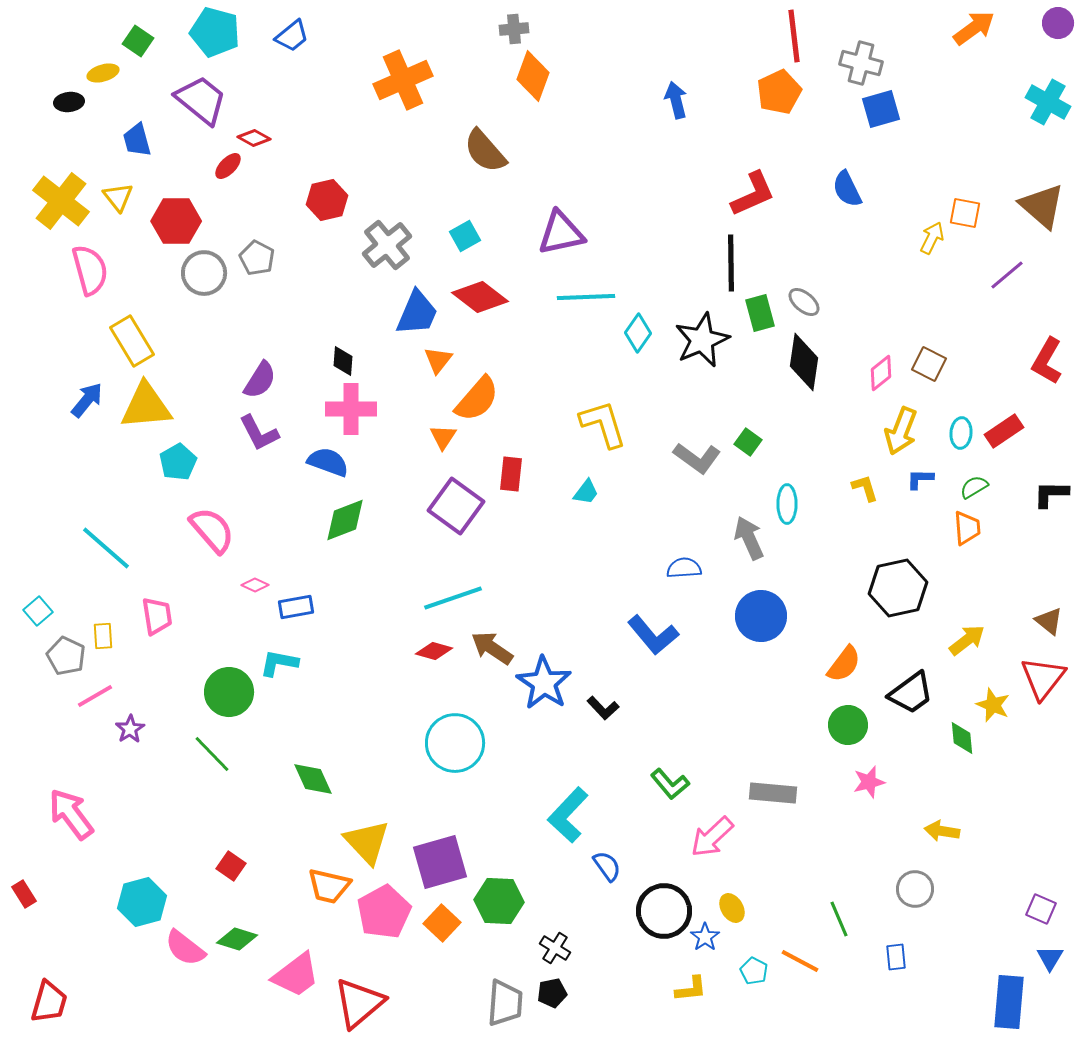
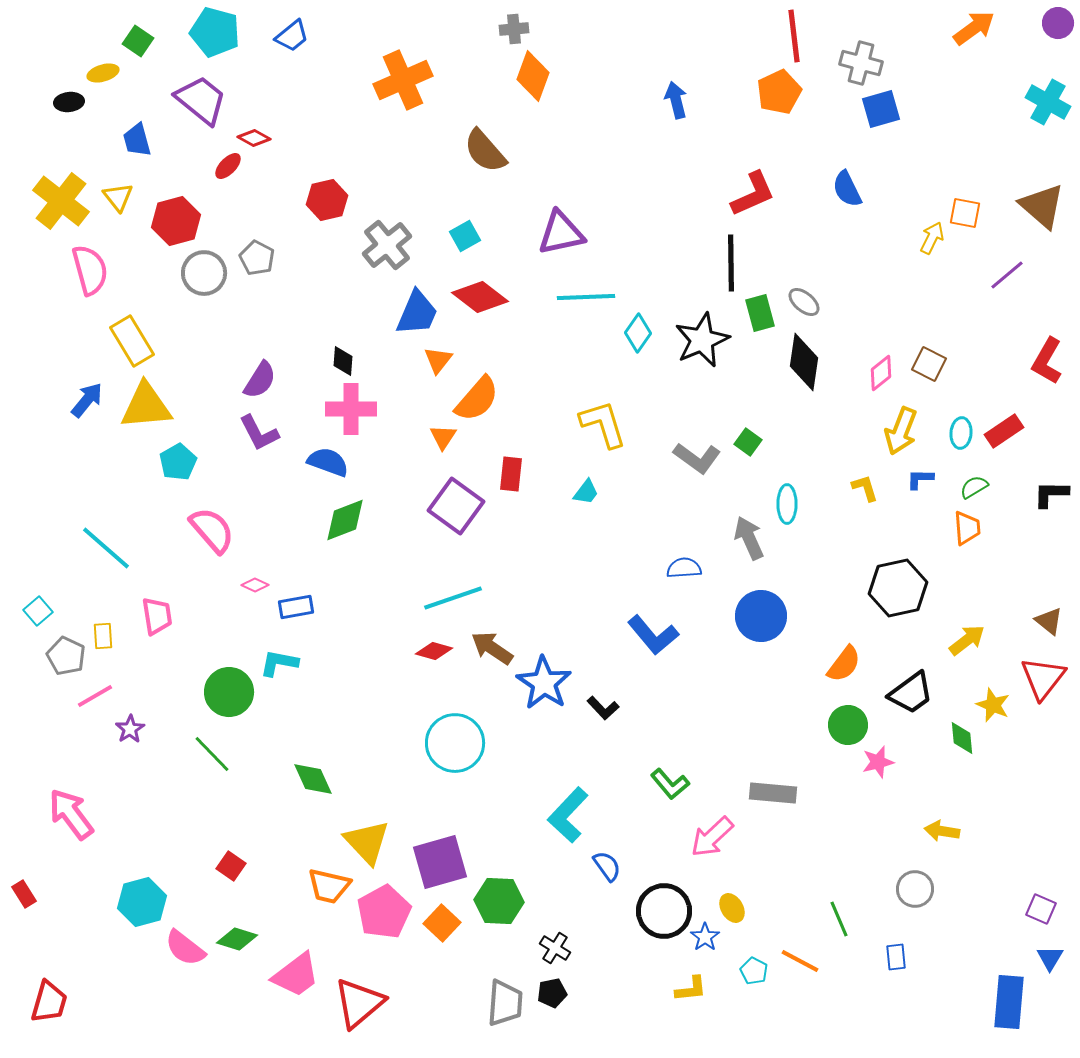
red hexagon at (176, 221): rotated 15 degrees counterclockwise
pink star at (869, 782): moved 9 px right, 20 px up
